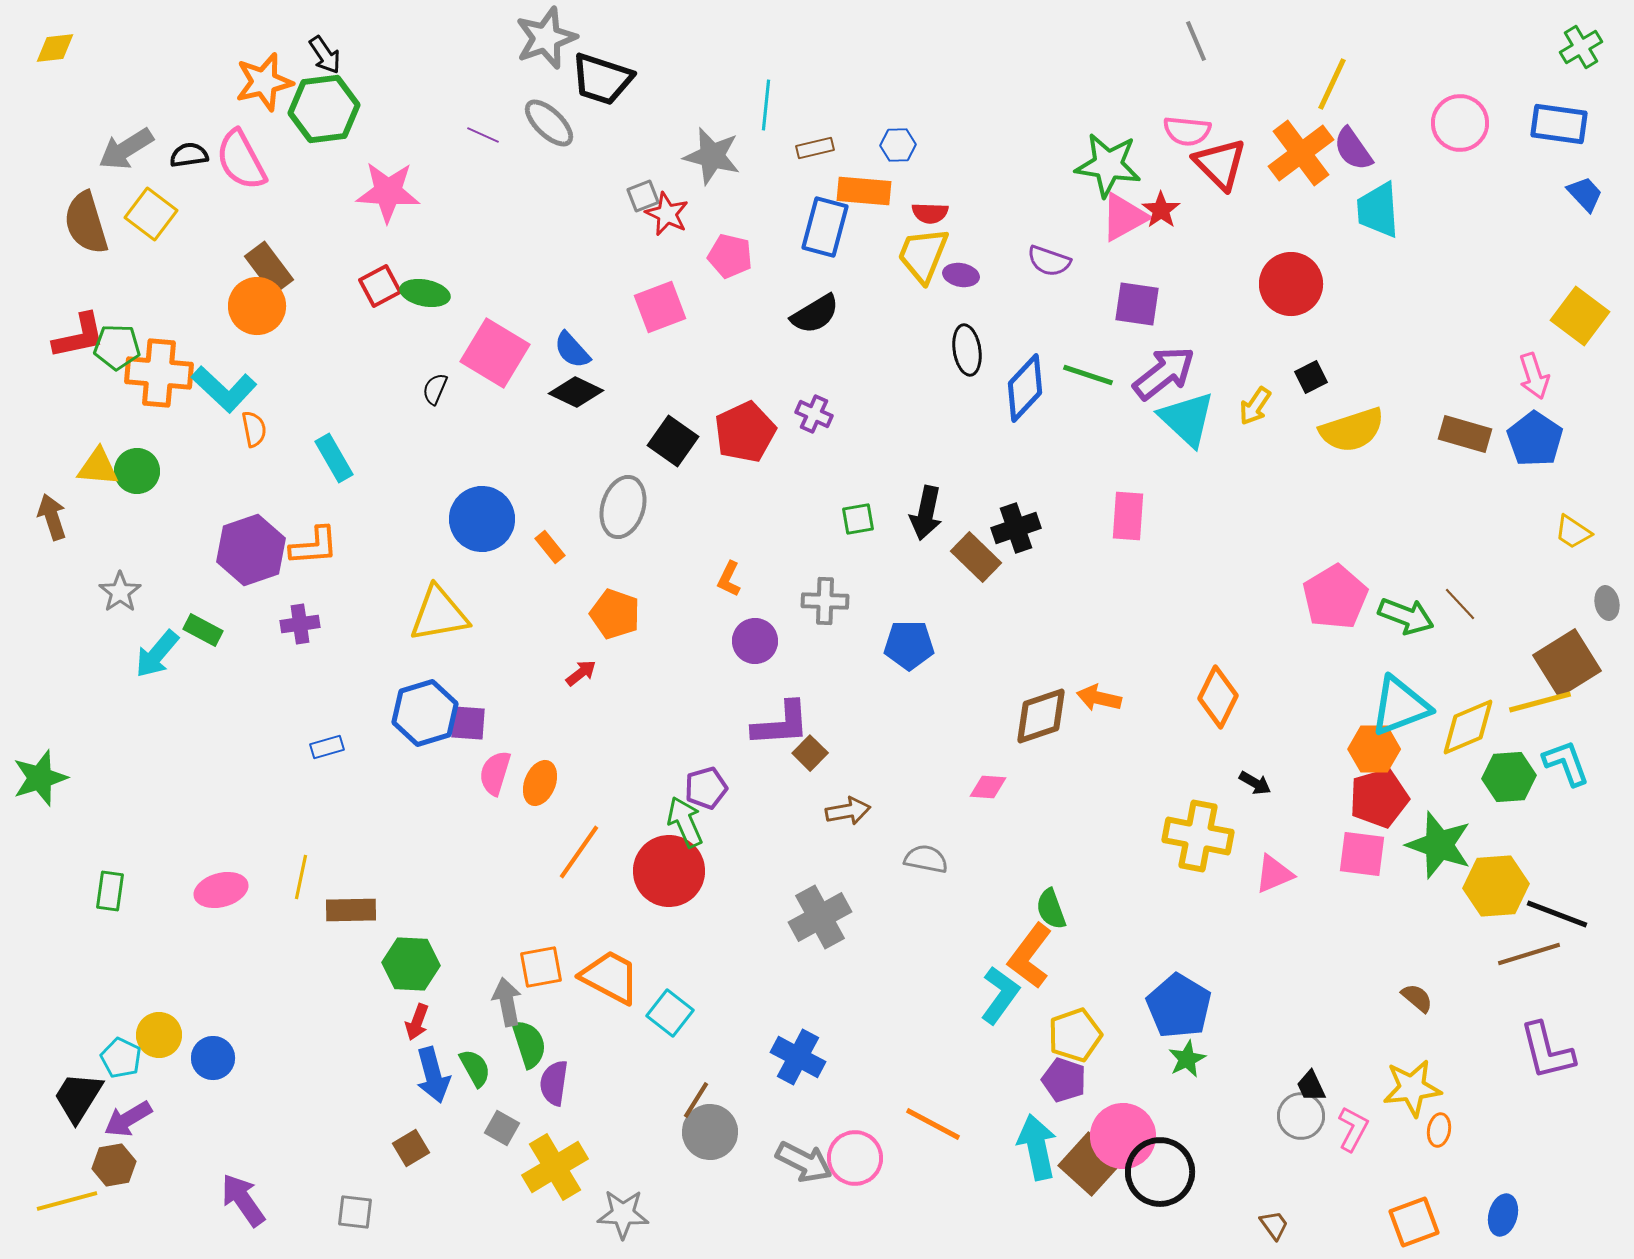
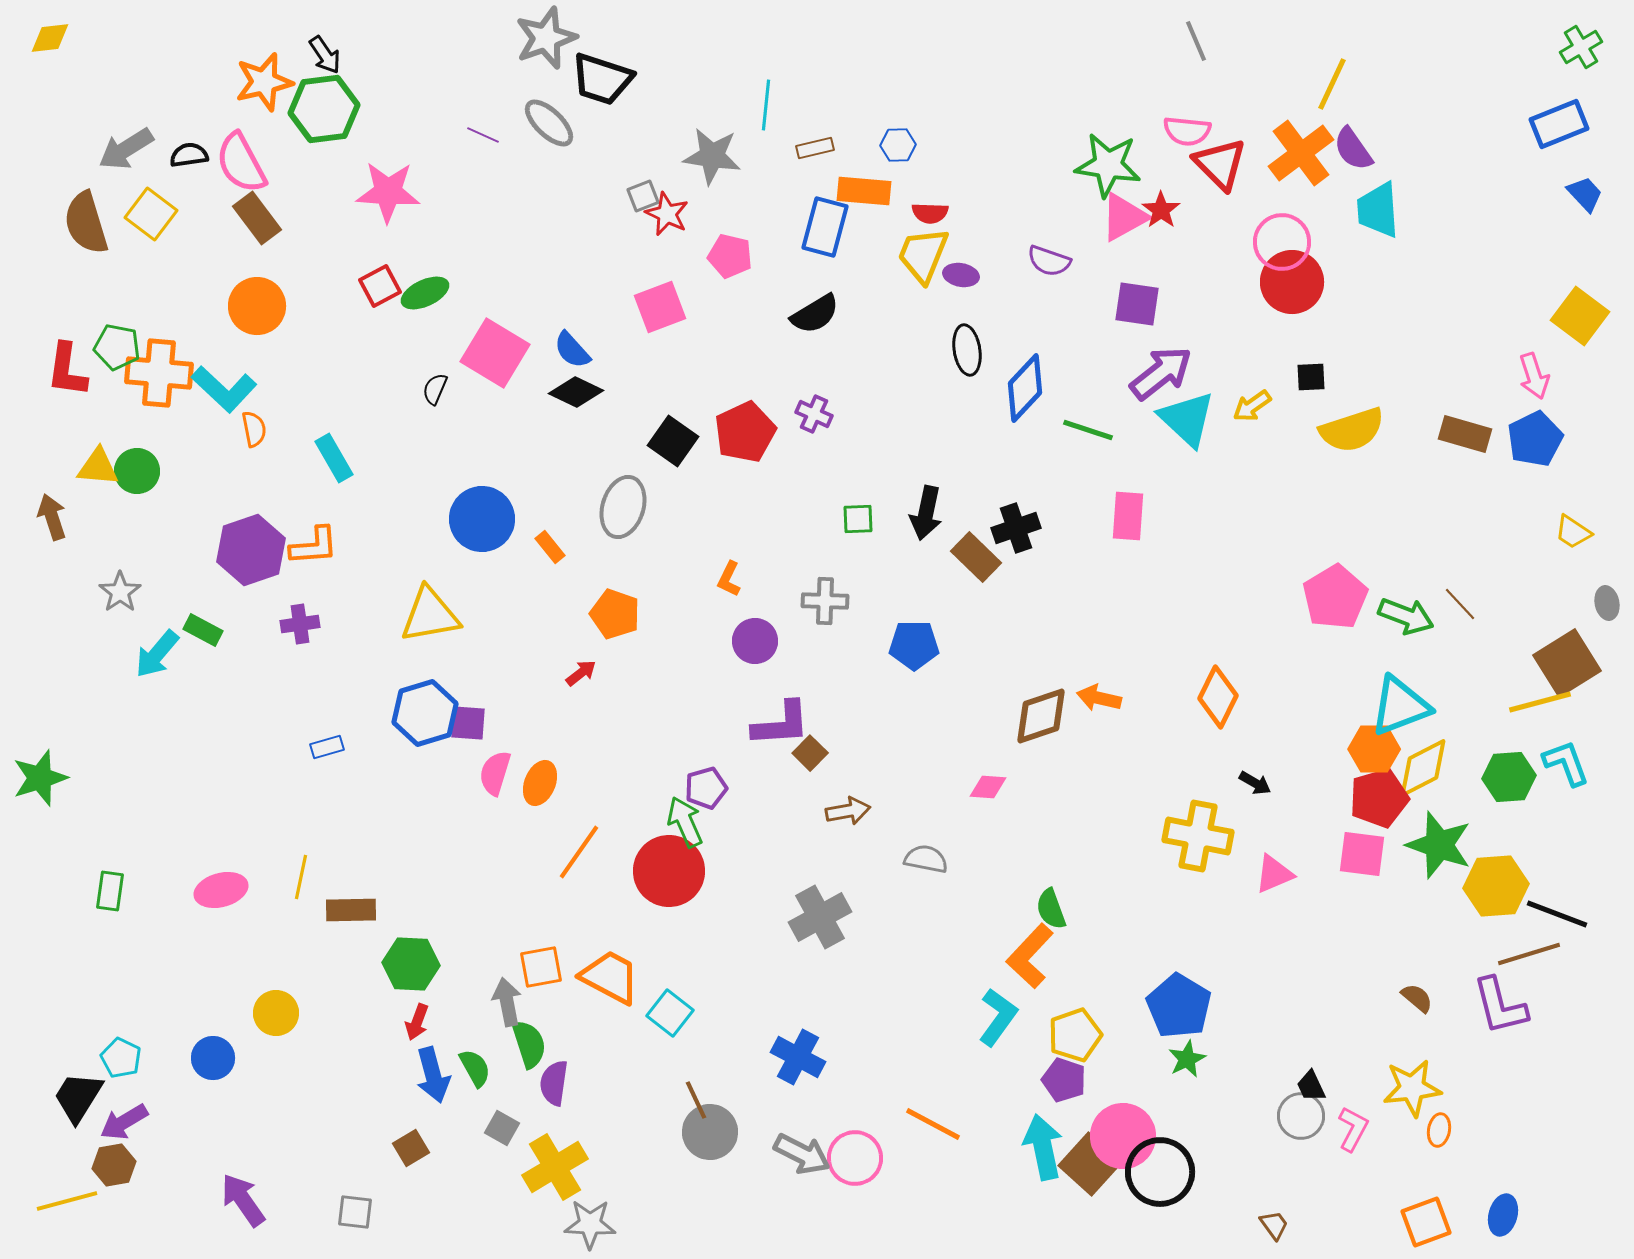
yellow diamond at (55, 48): moved 5 px left, 10 px up
pink circle at (1460, 123): moved 178 px left, 119 px down
blue rectangle at (1559, 124): rotated 30 degrees counterclockwise
gray star at (712, 156): rotated 6 degrees counterclockwise
pink semicircle at (241, 160): moved 3 px down
brown rectangle at (269, 268): moved 12 px left, 50 px up
red circle at (1291, 284): moved 1 px right, 2 px up
green ellipse at (425, 293): rotated 36 degrees counterclockwise
red L-shape at (79, 336): moved 12 px left, 34 px down; rotated 110 degrees clockwise
green pentagon at (117, 347): rotated 9 degrees clockwise
purple arrow at (1164, 373): moved 3 px left
green line at (1088, 375): moved 55 px down
black square at (1311, 377): rotated 24 degrees clockwise
yellow arrow at (1255, 406): moved 3 px left; rotated 21 degrees clockwise
blue pentagon at (1535, 439): rotated 12 degrees clockwise
green square at (858, 519): rotated 8 degrees clockwise
yellow triangle at (439, 614): moved 9 px left, 1 px down
blue pentagon at (909, 645): moved 5 px right
yellow diamond at (1468, 727): moved 45 px left, 41 px down; rotated 4 degrees counterclockwise
orange L-shape at (1030, 956): rotated 6 degrees clockwise
cyan L-shape at (1000, 995): moved 2 px left, 22 px down
yellow circle at (159, 1035): moved 117 px right, 22 px up
purple L-shape at (1547, 1051): moved 47 px left, 45 px up
brown line at (696, 1100): rotated 57 degrees counterclockwise
purple arrow at (128, 1119): moved 4 px left, 3 px down
cyan arrow at (1037, 1147): moved 6 px right
gray arrow at (804, 1162): moved 2 px left, 8 px up
gray star at (623, 1214): moved 33 px left, 10 px down
orange square at (1414, 1222): moved 12 px right
